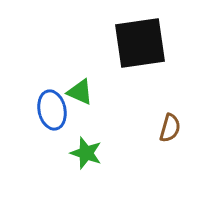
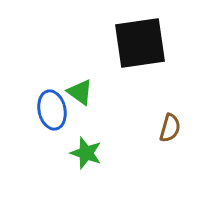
green triangle: rotated 12 degrees clockwise
